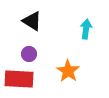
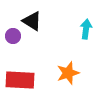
purple circle: moved 16 px left, 18 px up
orange star: moved 2 px down; rotated 20 degrees clockwise
red rectangle: moved 1 px right, 1 px down
